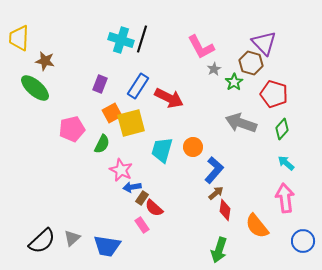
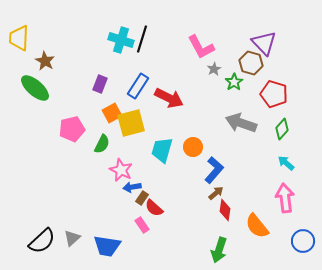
brown star: rotated 18 degrees clockwise
